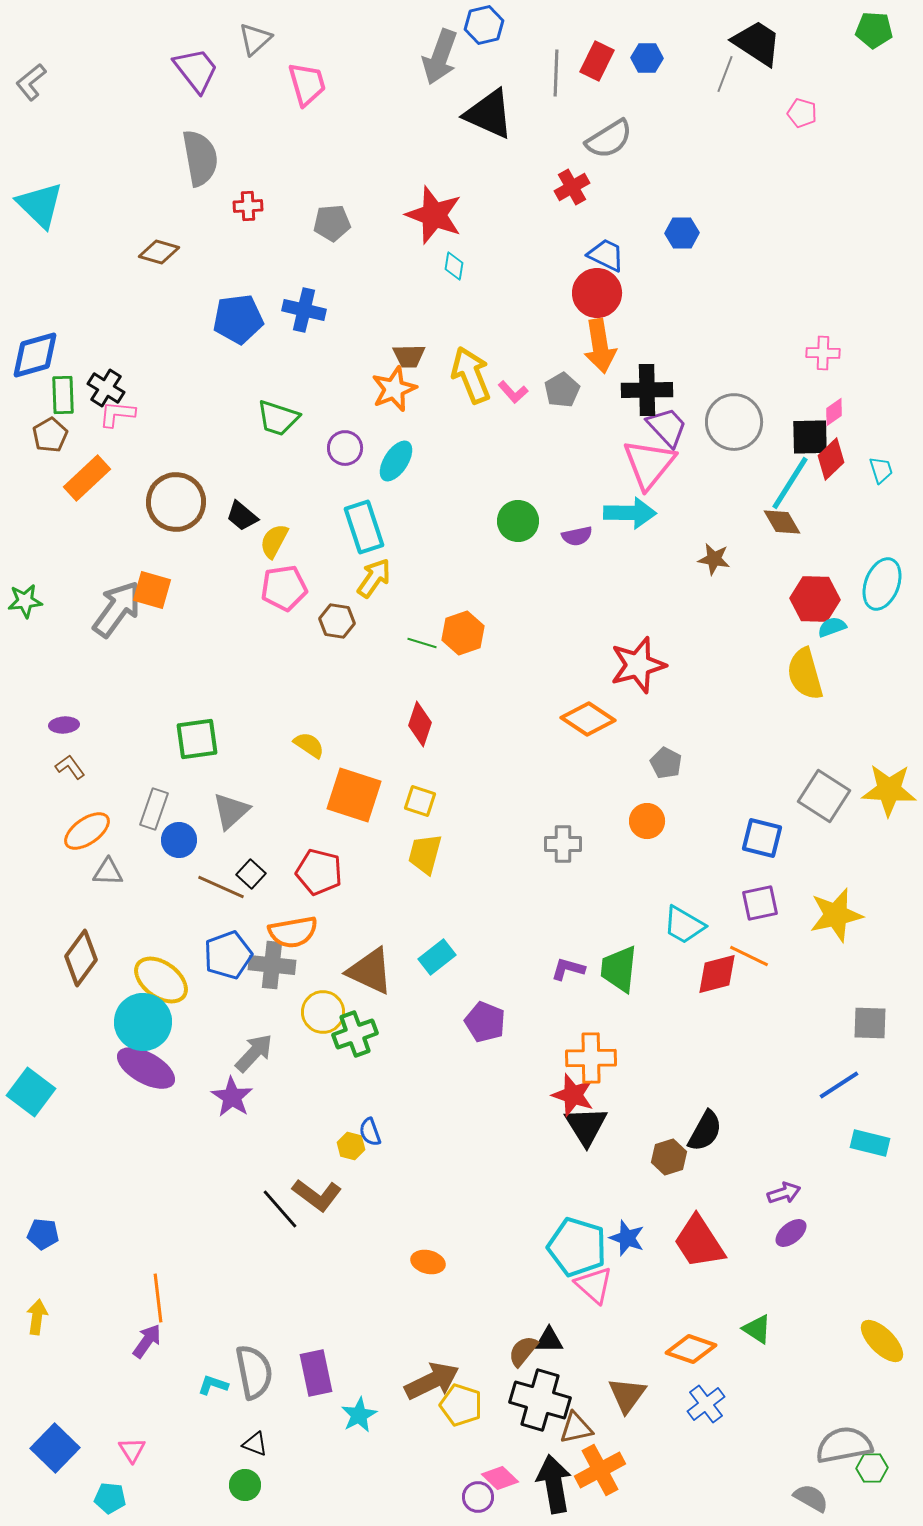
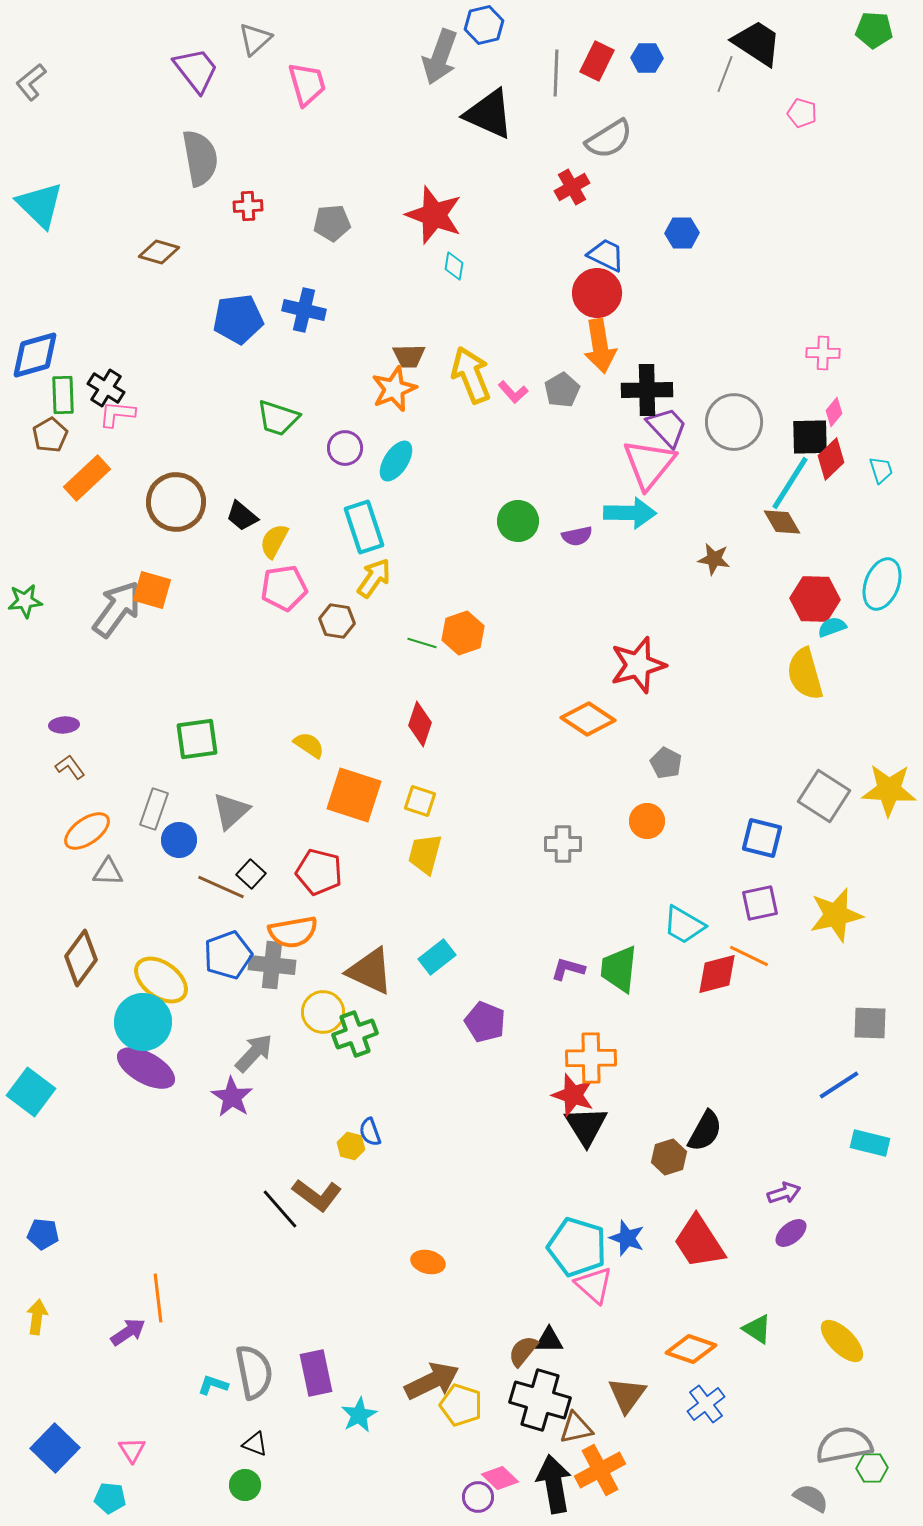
pink diamond at (834, 412): rotated 16 degrees counterclockwise
purple arrow at (147, 1341): moved 19 px left, 9 px up; rotated 21 degrees clockwise
yellow ellipse at (882, 1341): moved 40 px left
